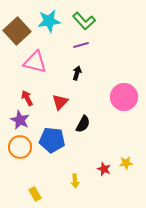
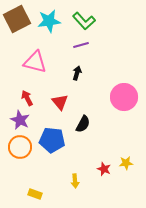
brown square: moved 12 px up; rotated 16 degrees clockwise
red triangle: rotated 24 degrees counterclockwise
yellow rectangle: rotated 40 degrees counterclockwise
